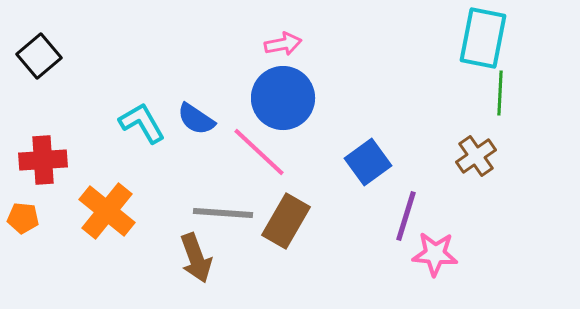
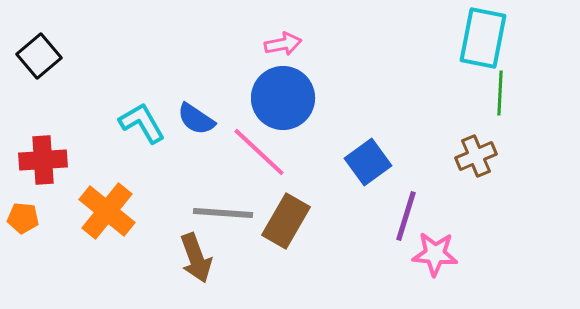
brown cross: rotated 12 degrees clockwise
